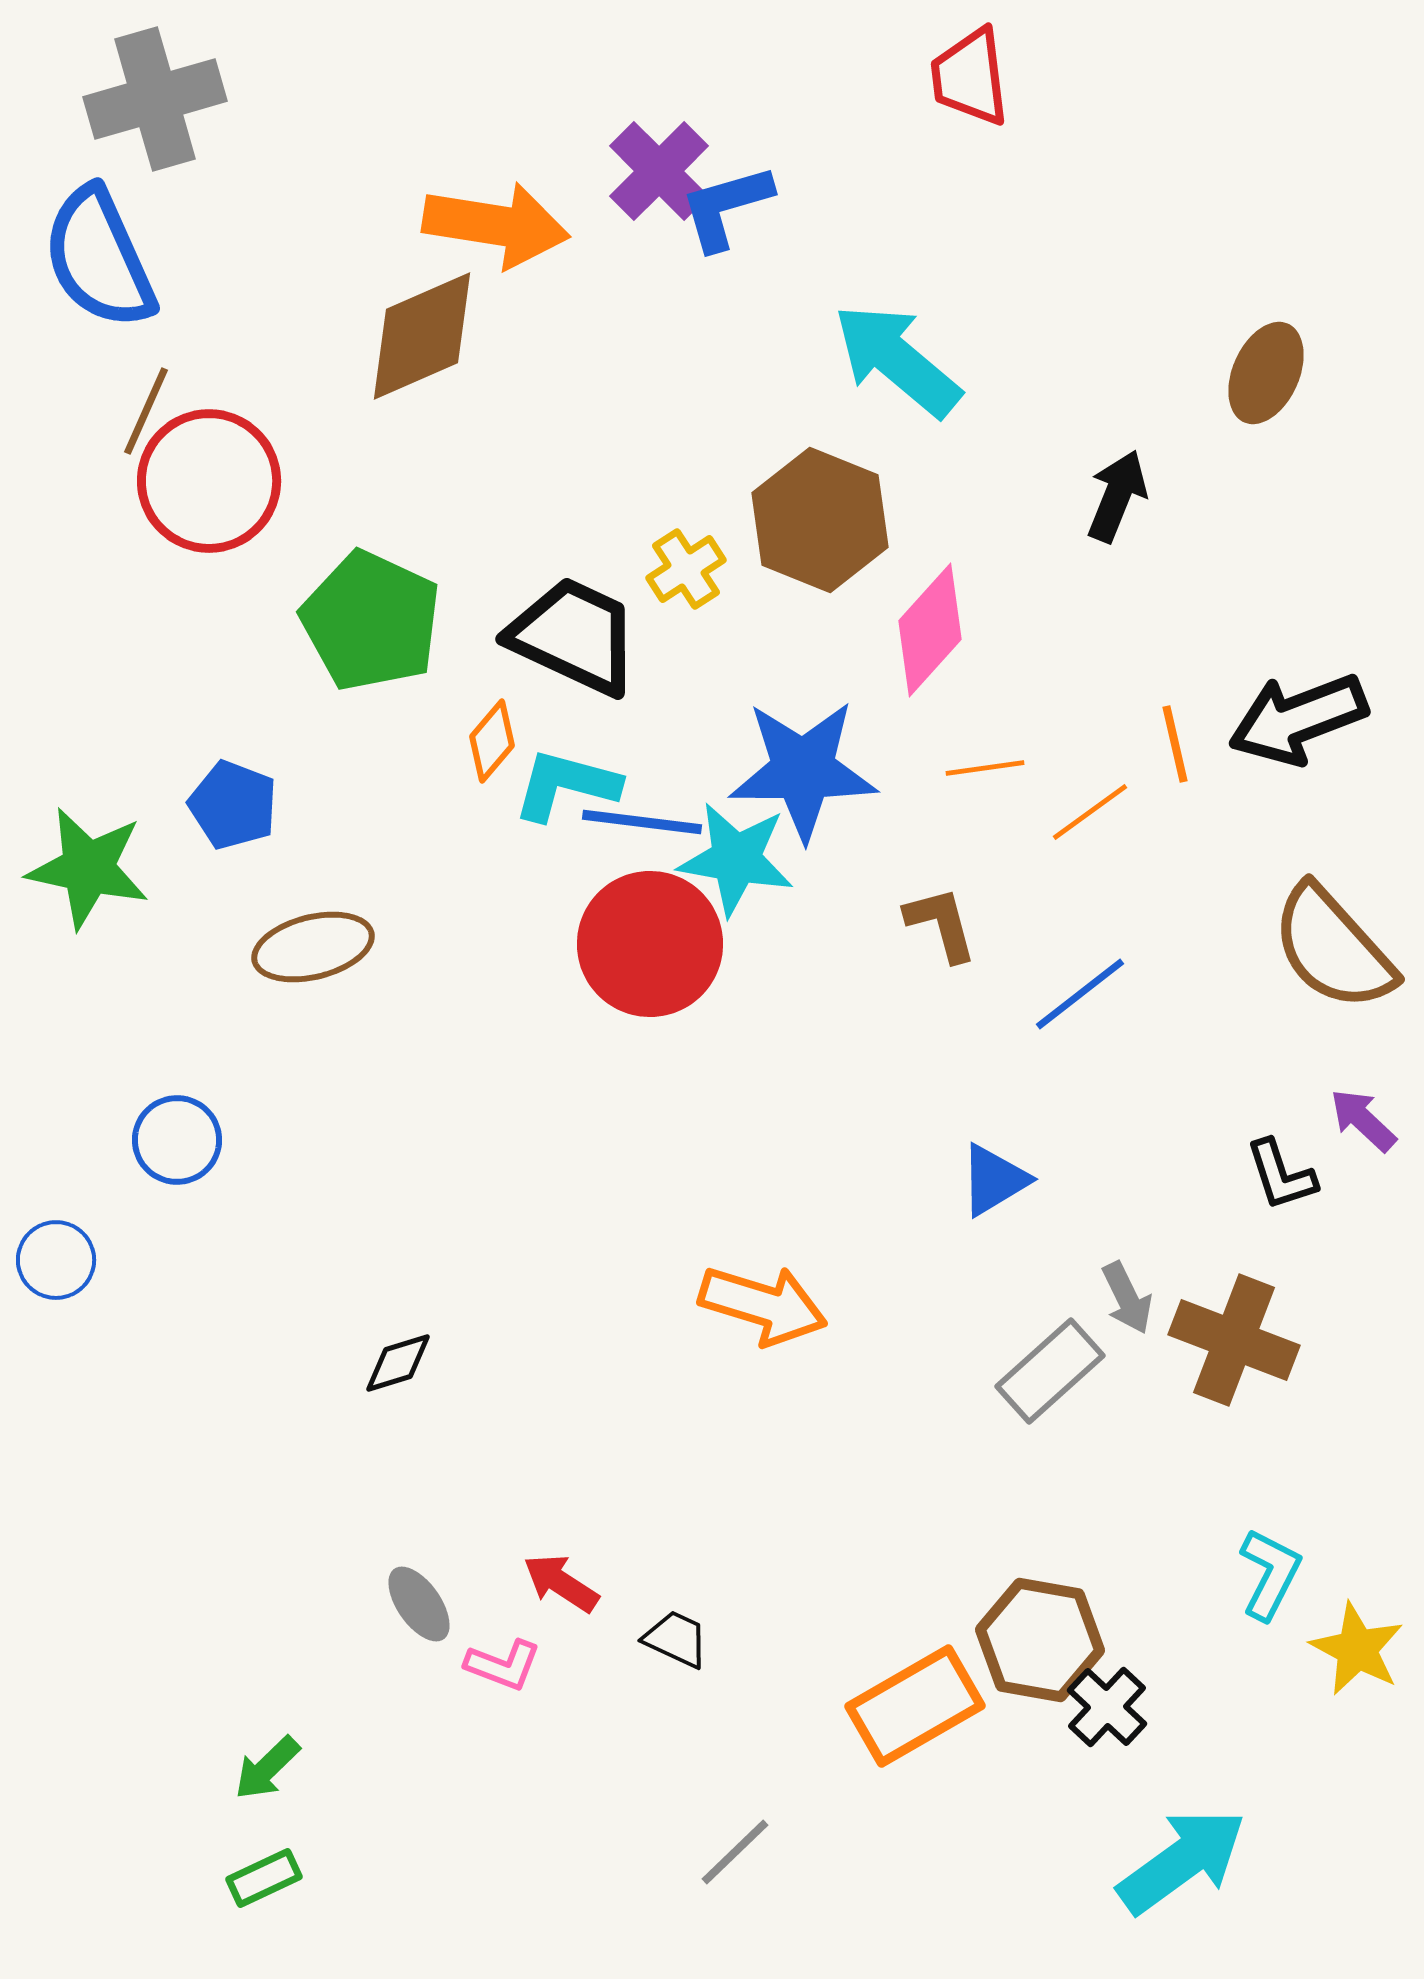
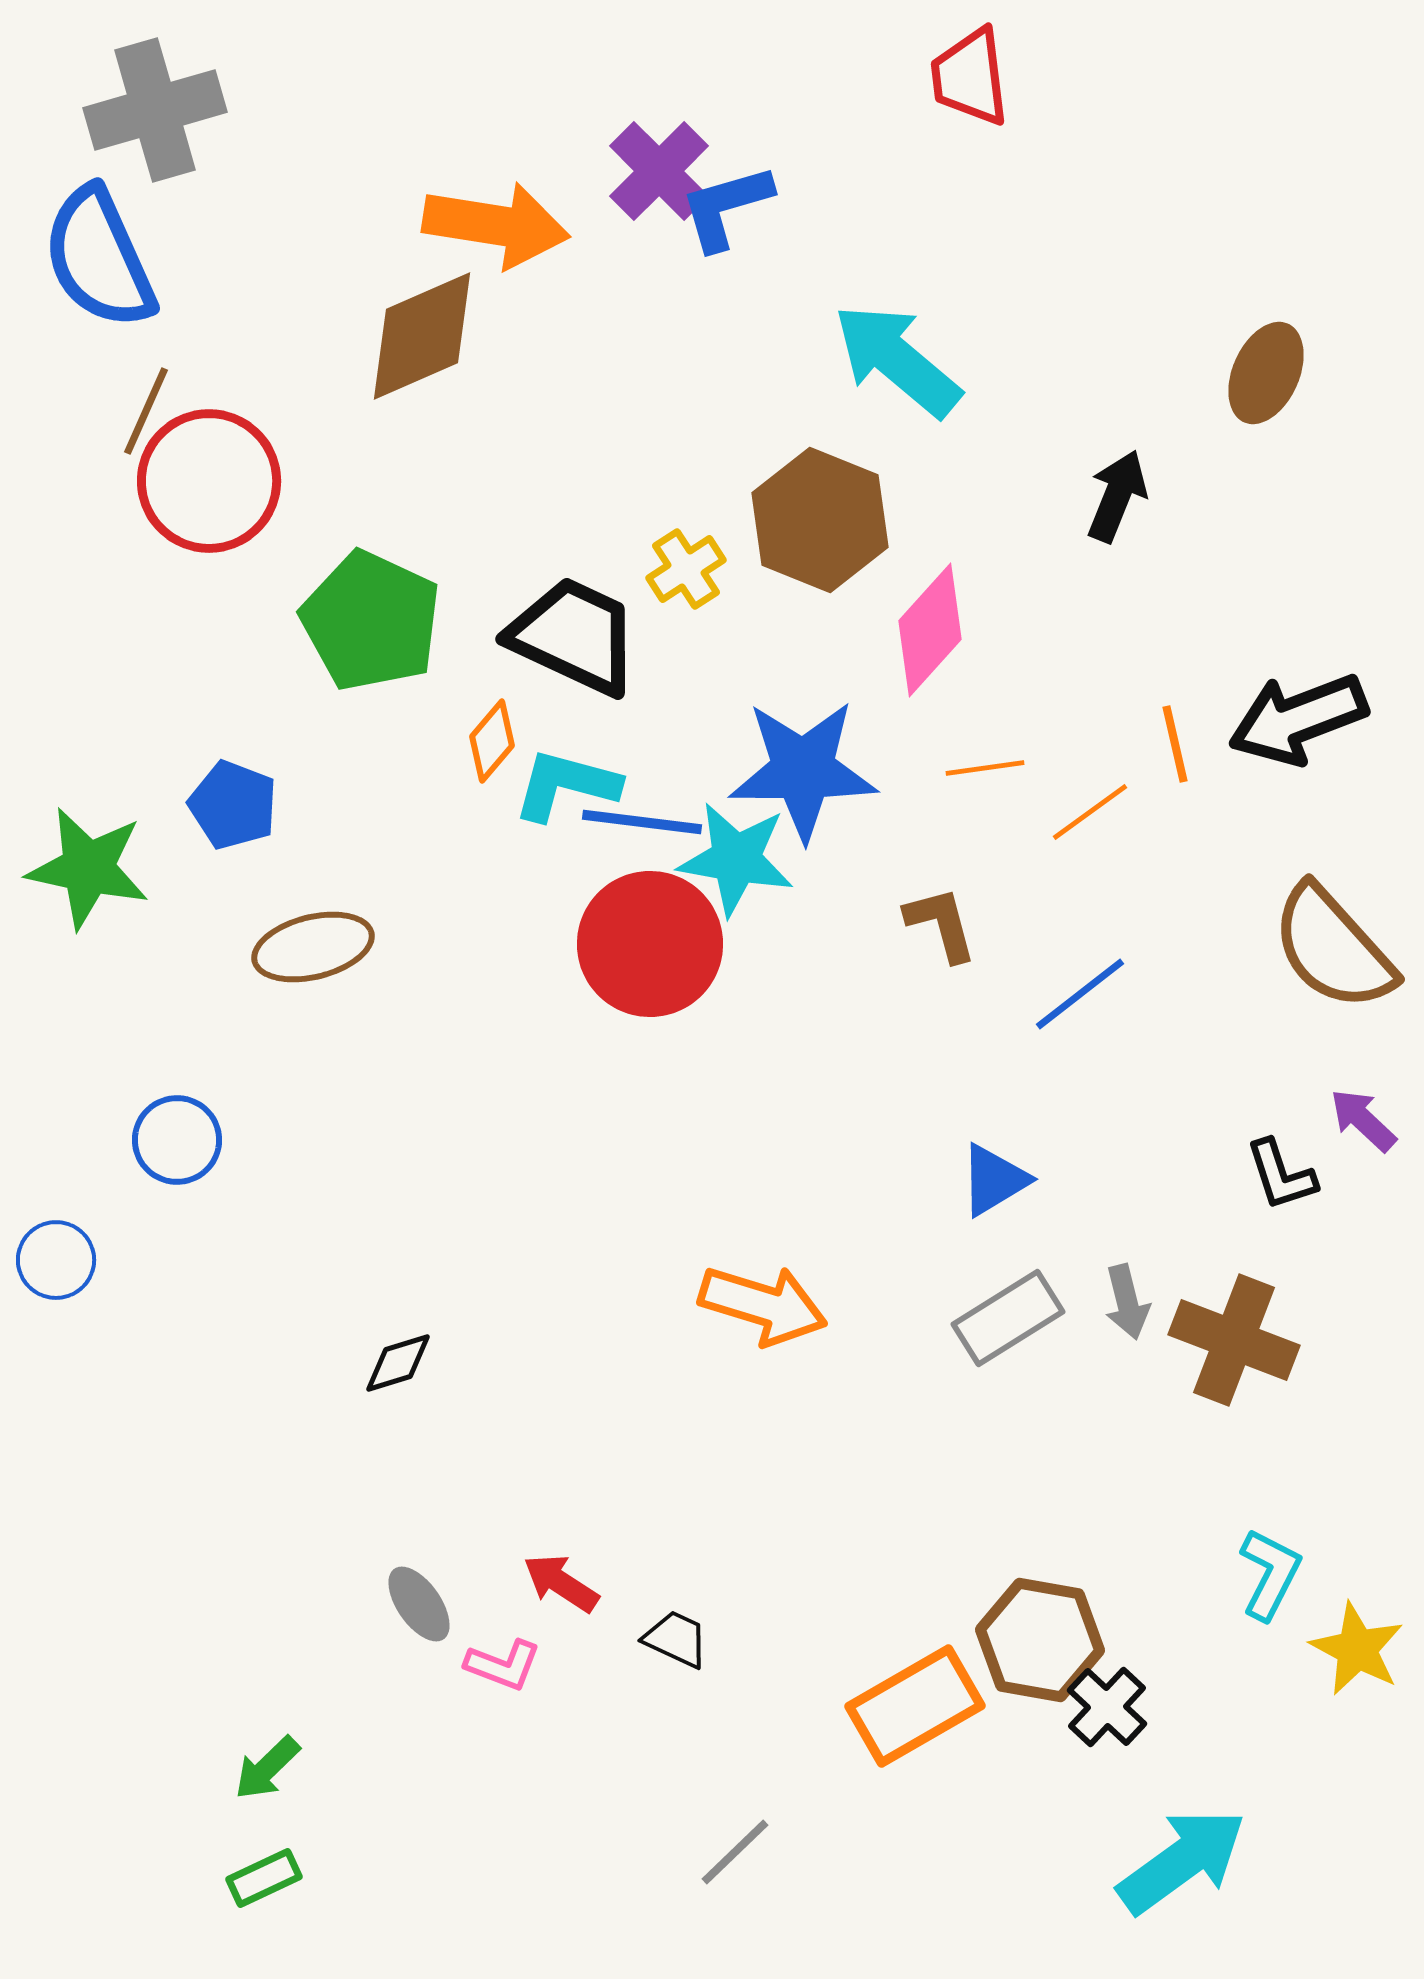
gray cross at (155, 99): moved 11 px down
gray arrow at (1127, 1298): moved 4 px down; rotated 12 degrees clockwise
gray rectangle at (1050, 1371): moved 42 px left, 53 px up; rotated 10 degrees clockwise
